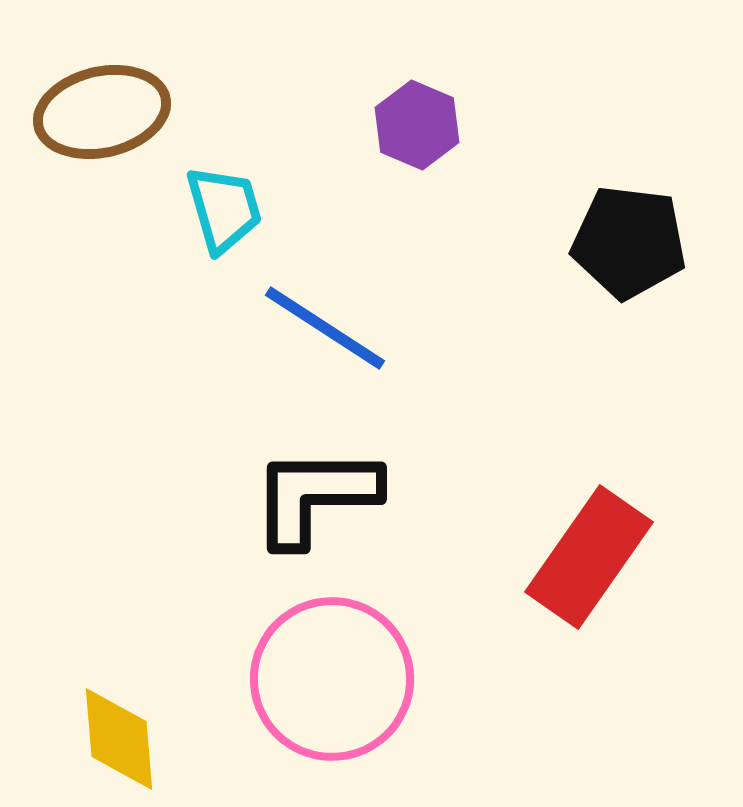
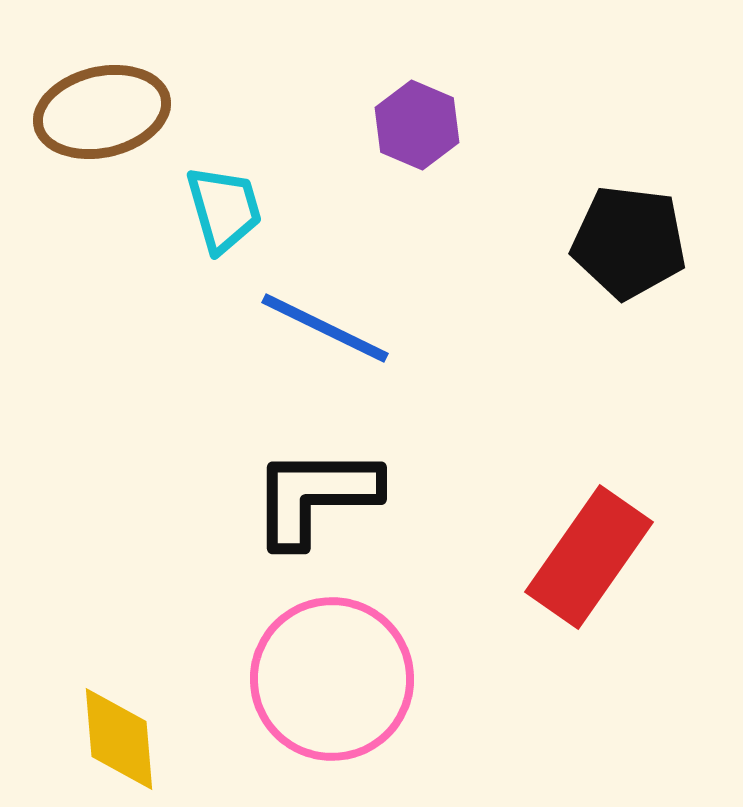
blue line: rotated 7 degrees counterclockwise
